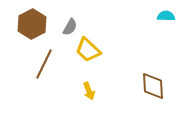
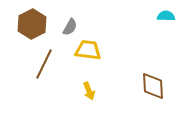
yellow trapezoid: rotated 144 degrees clockwise
